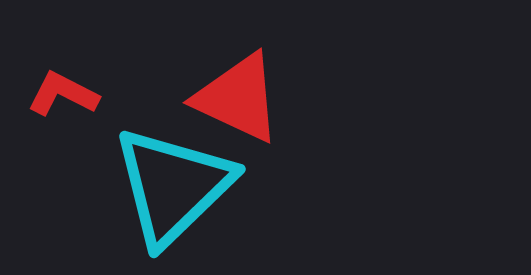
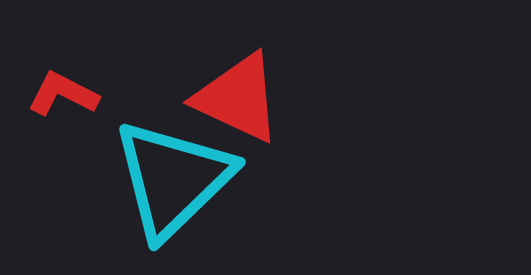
cyan triangle: moved 7 px up
